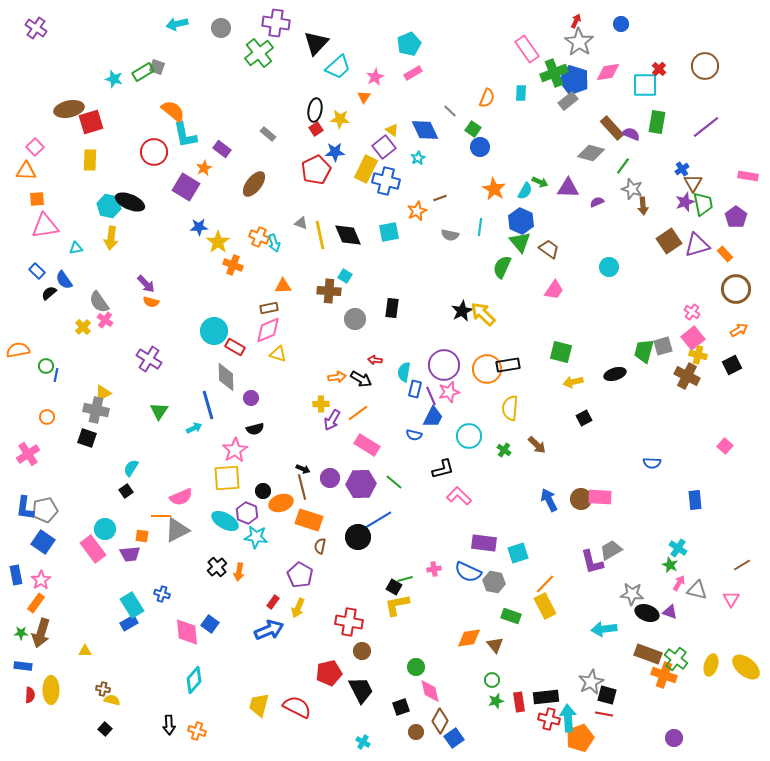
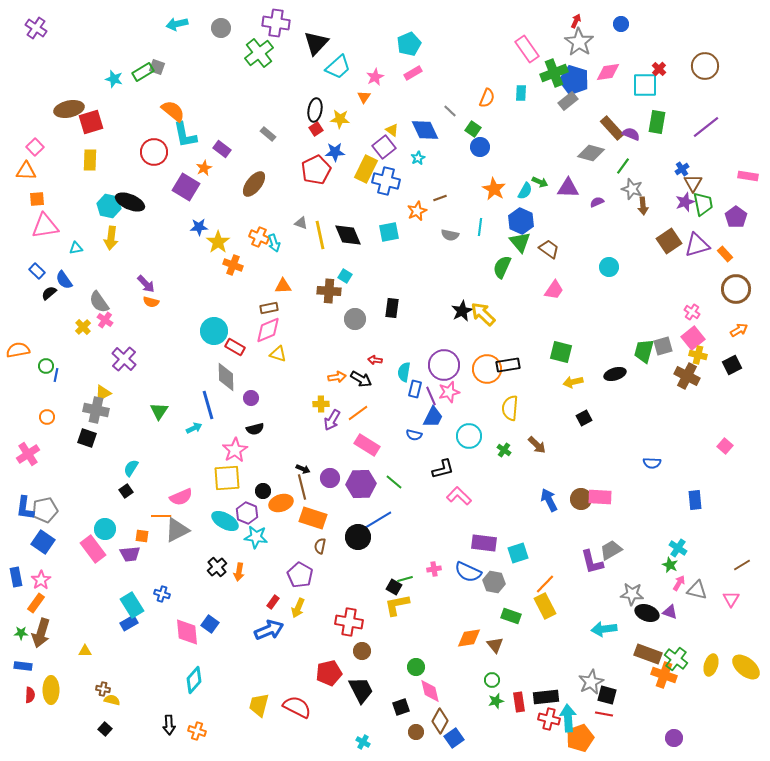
purple cross at (149, 359): moved 25 px left; rotated 10 degrees clockwise
orange rectangle at (309, 520): moved 4 px right, 2 px up
blue rectangle at (16, 575): moved 2 px down
